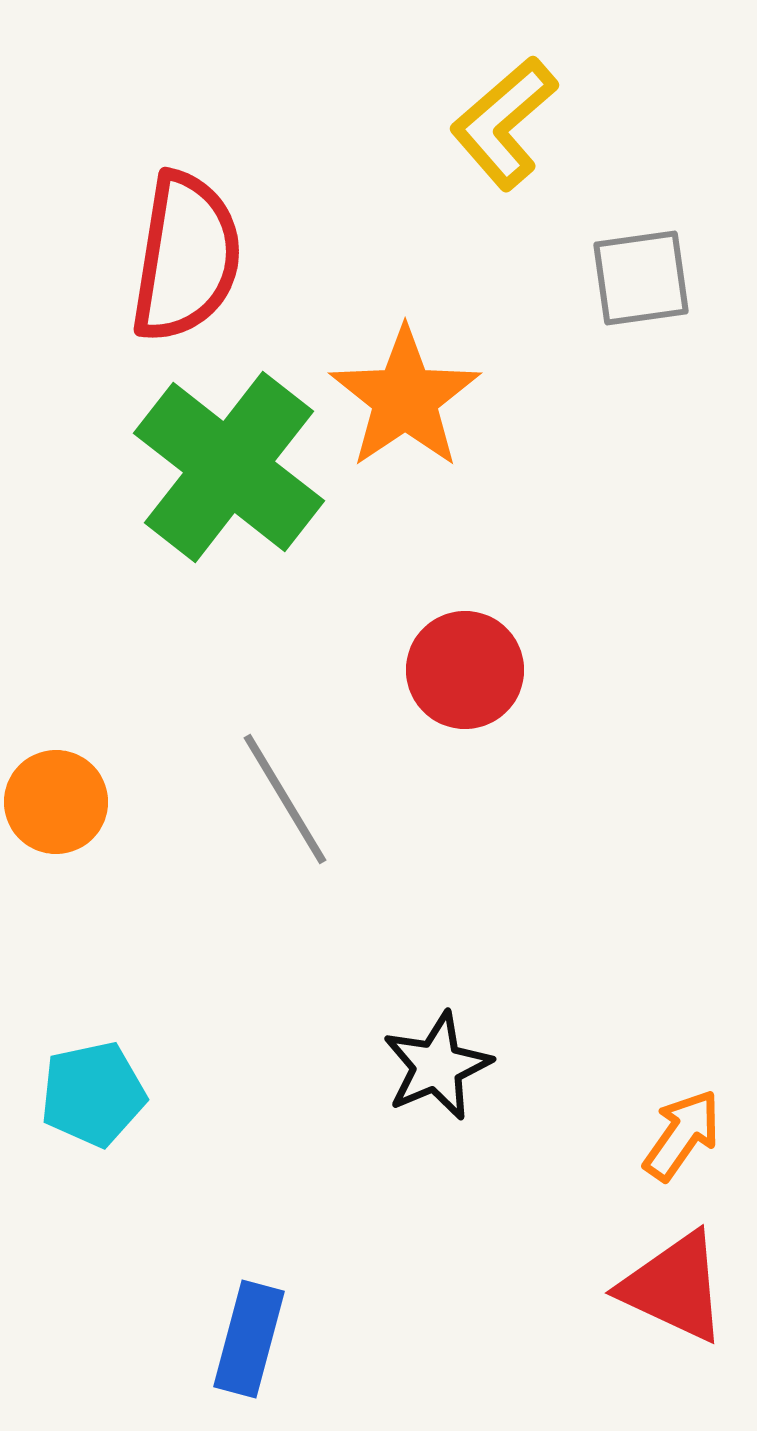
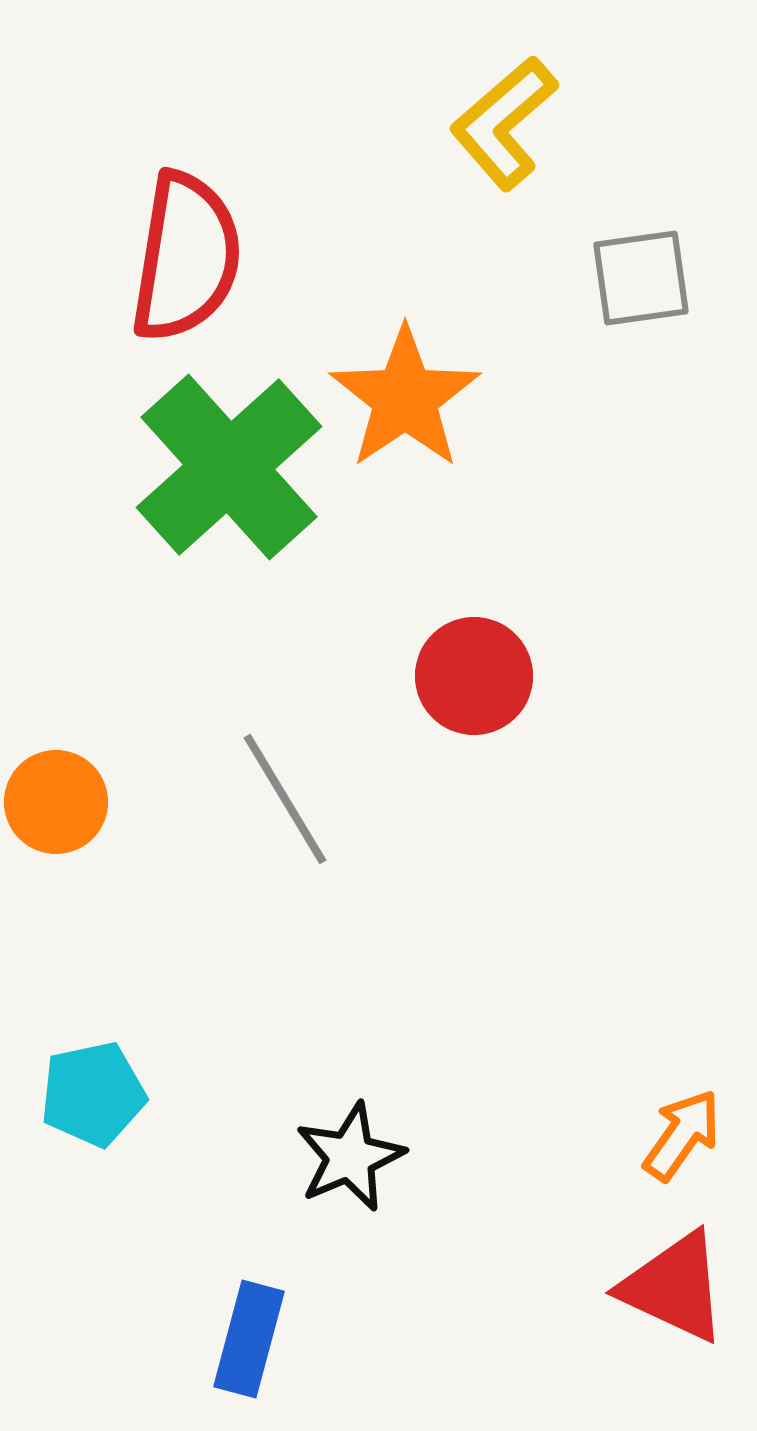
green cross: rotated 10 degrees clockwise
red circle: moved 9 px right, 6 px down
black star: moved 87 px left, 91 px down
